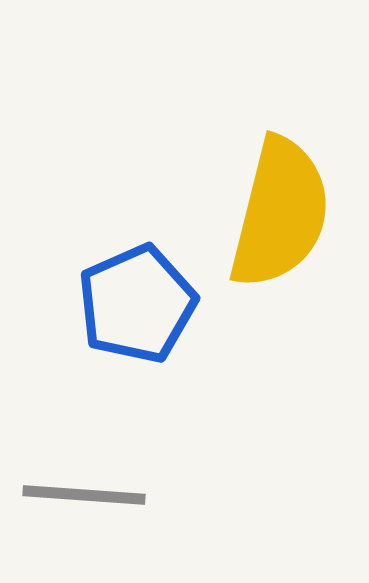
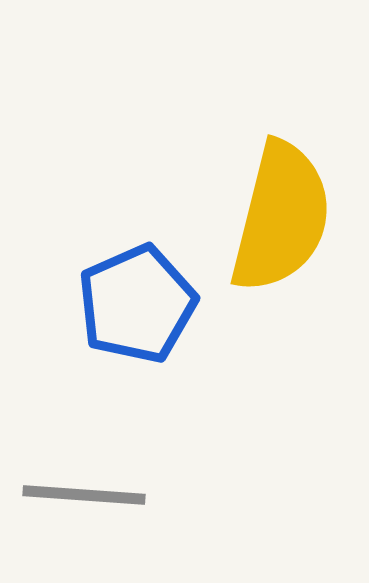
yellow semicircle: moved 1 px right, 4 px down
